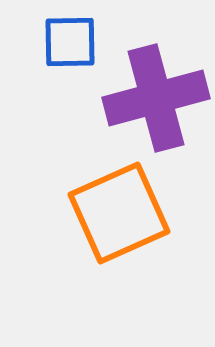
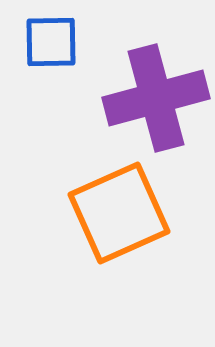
blue square: moved 19 px left
